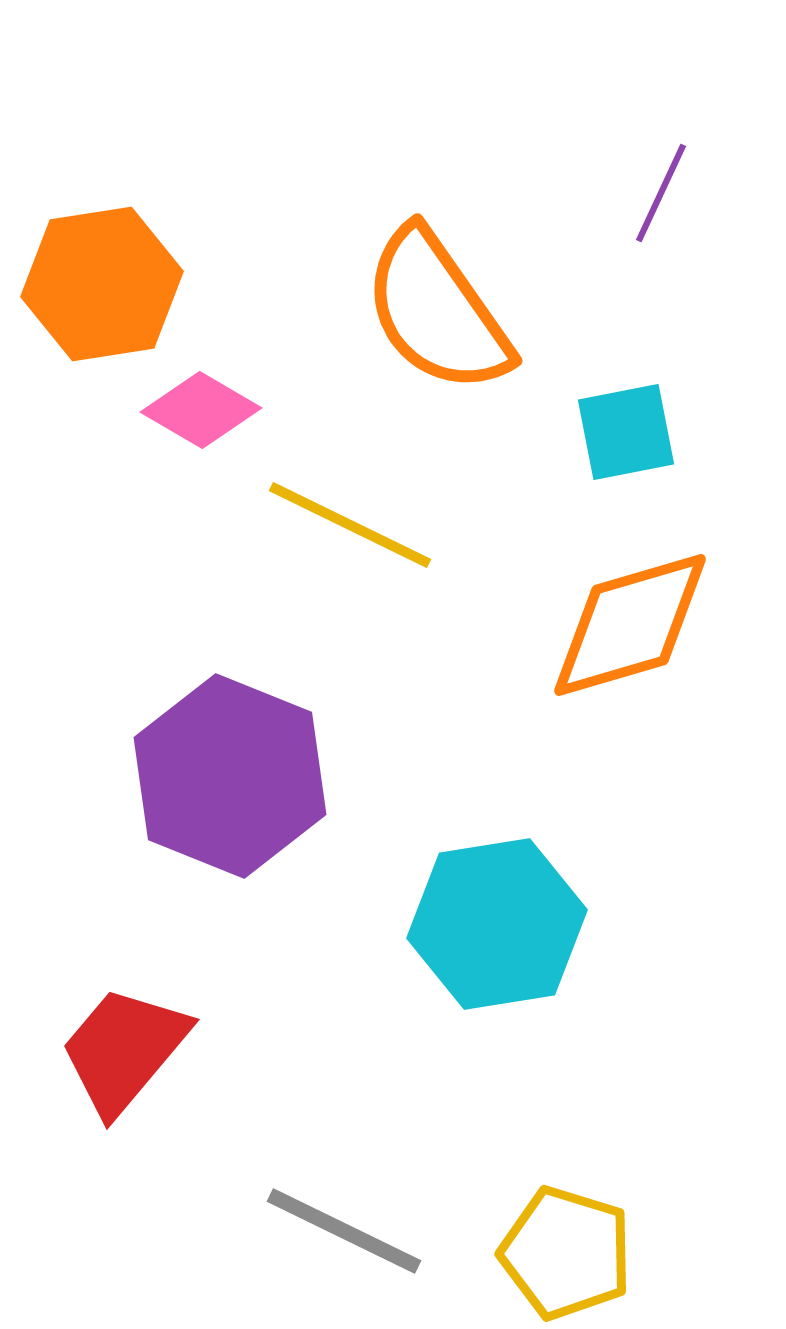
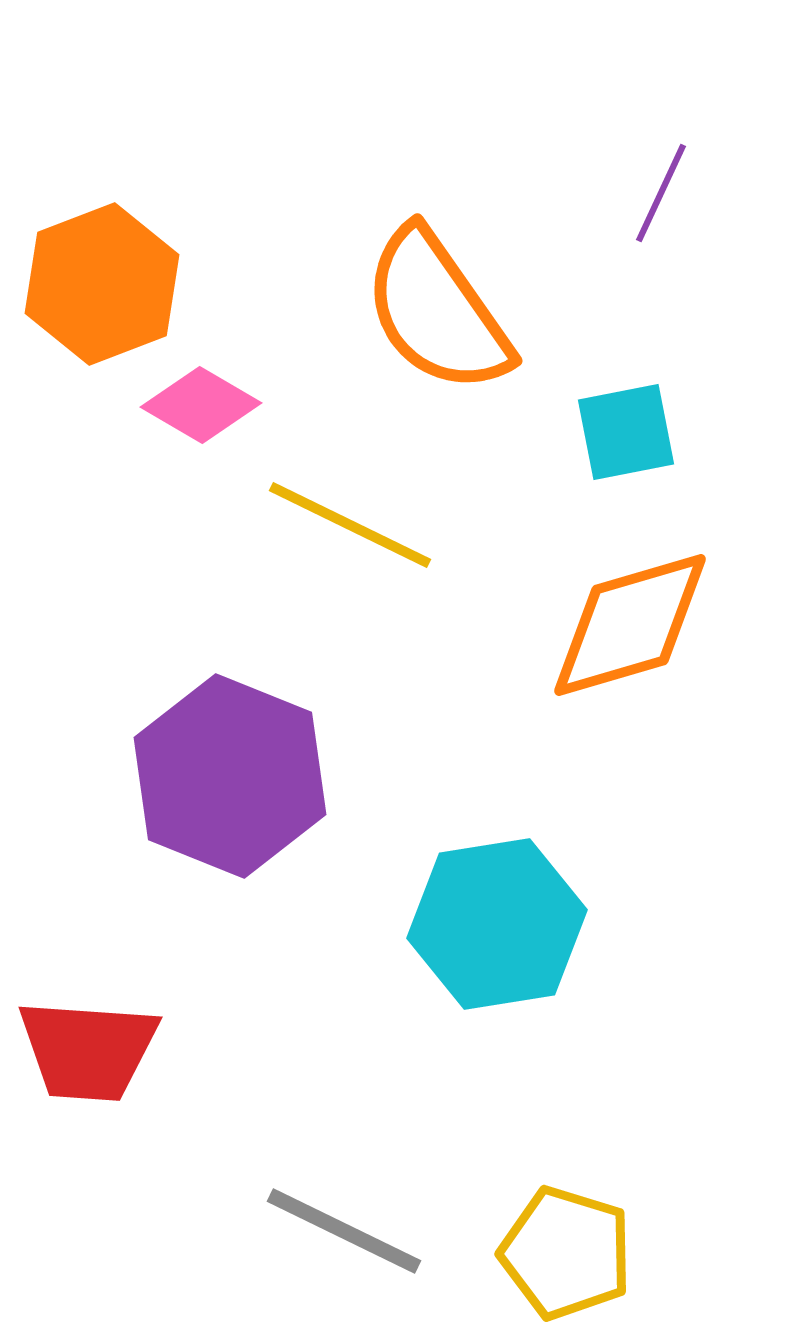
orange hexagon: rotated 12 degrees counterclockwise
pink diamond: moved 5 px up
red trapezoid: moved 36 px left; rotated 126 degrees counterclockwise
